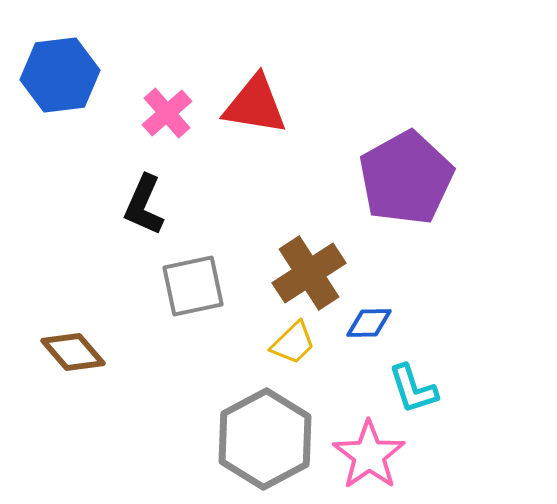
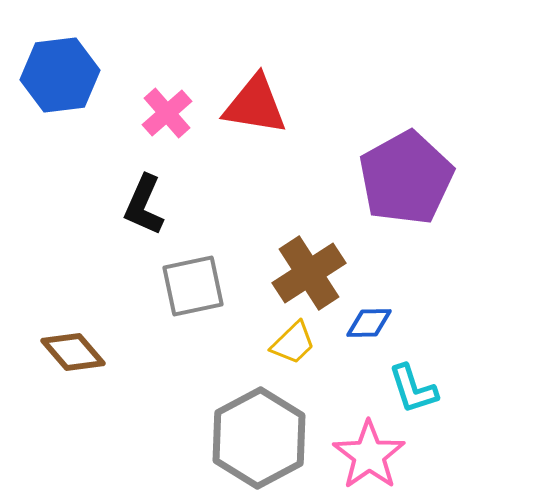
gray hexagon: moved 6 px left, 1 px up
